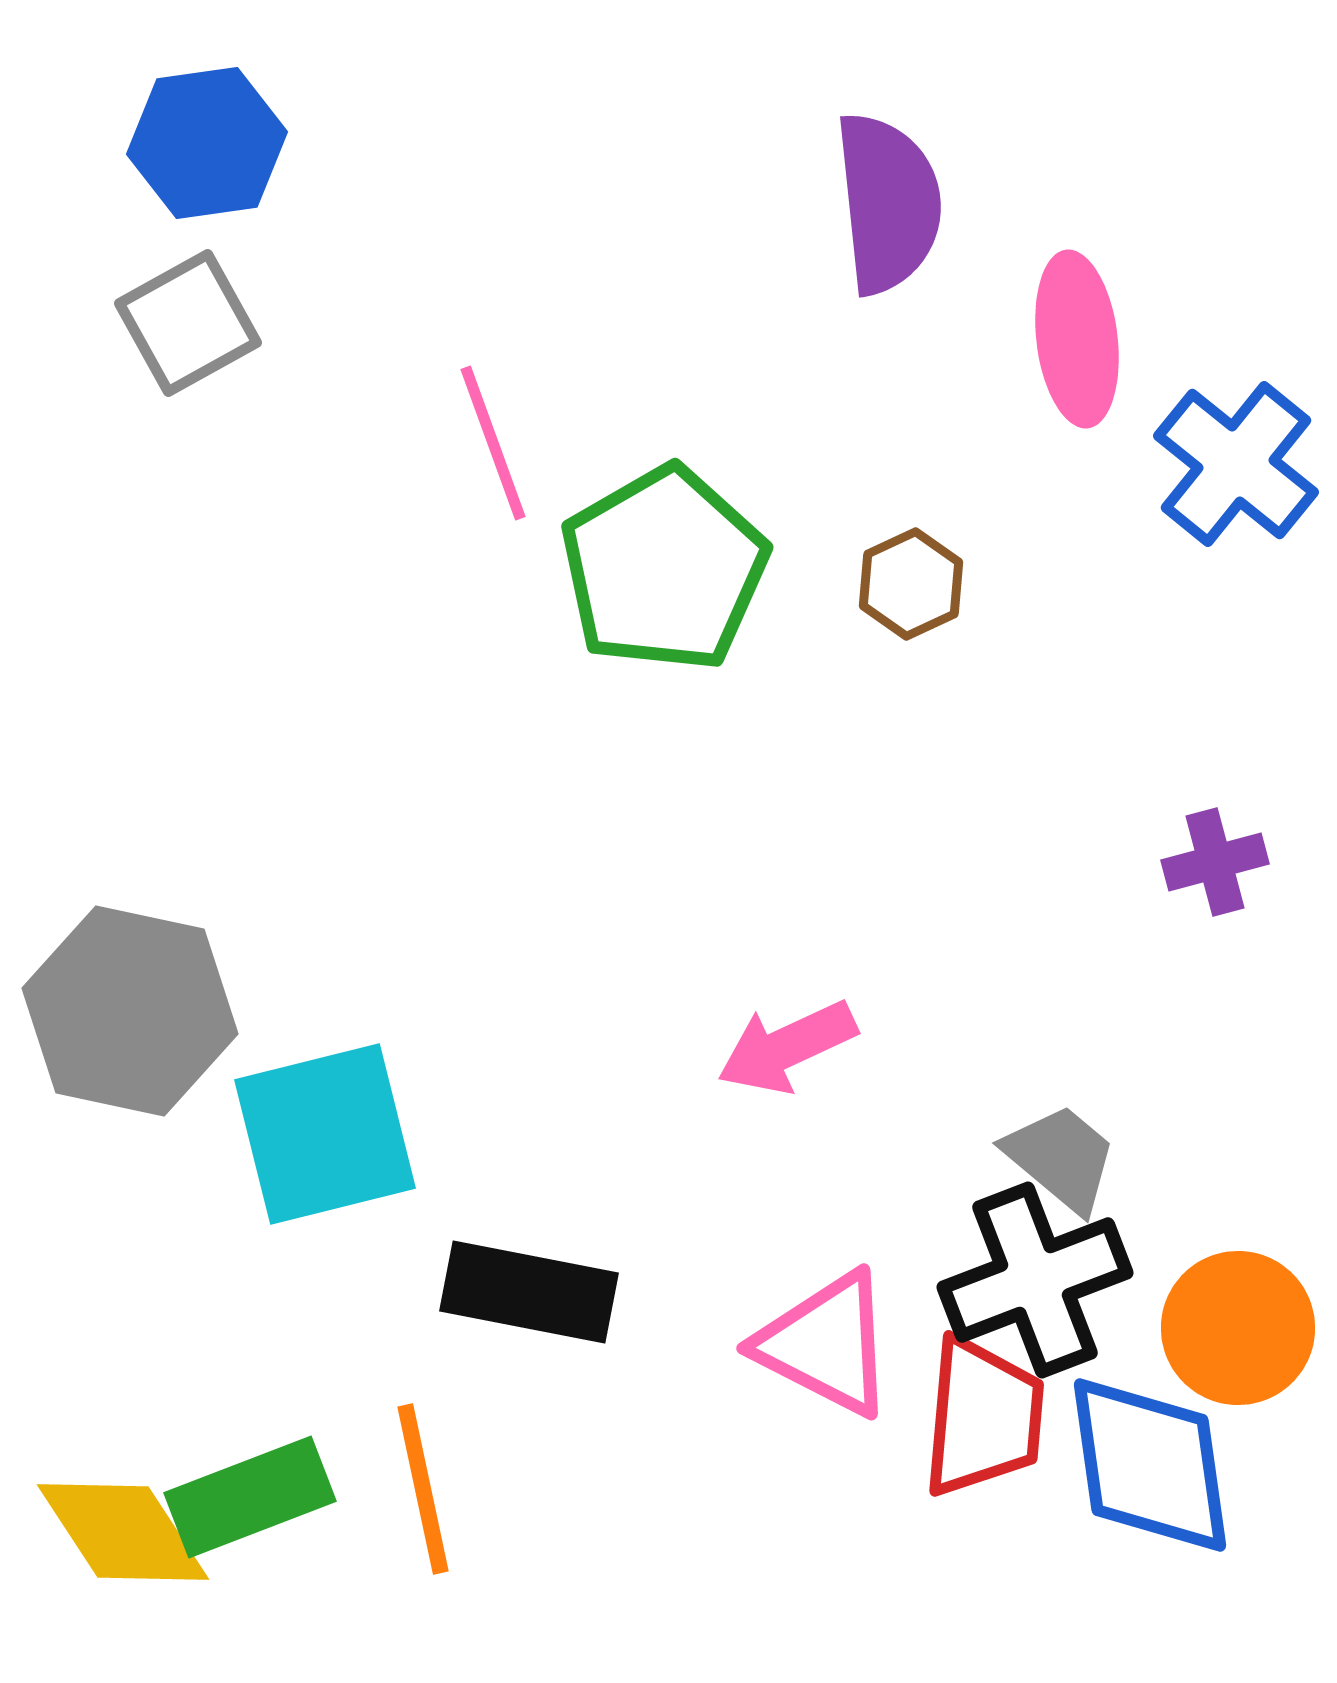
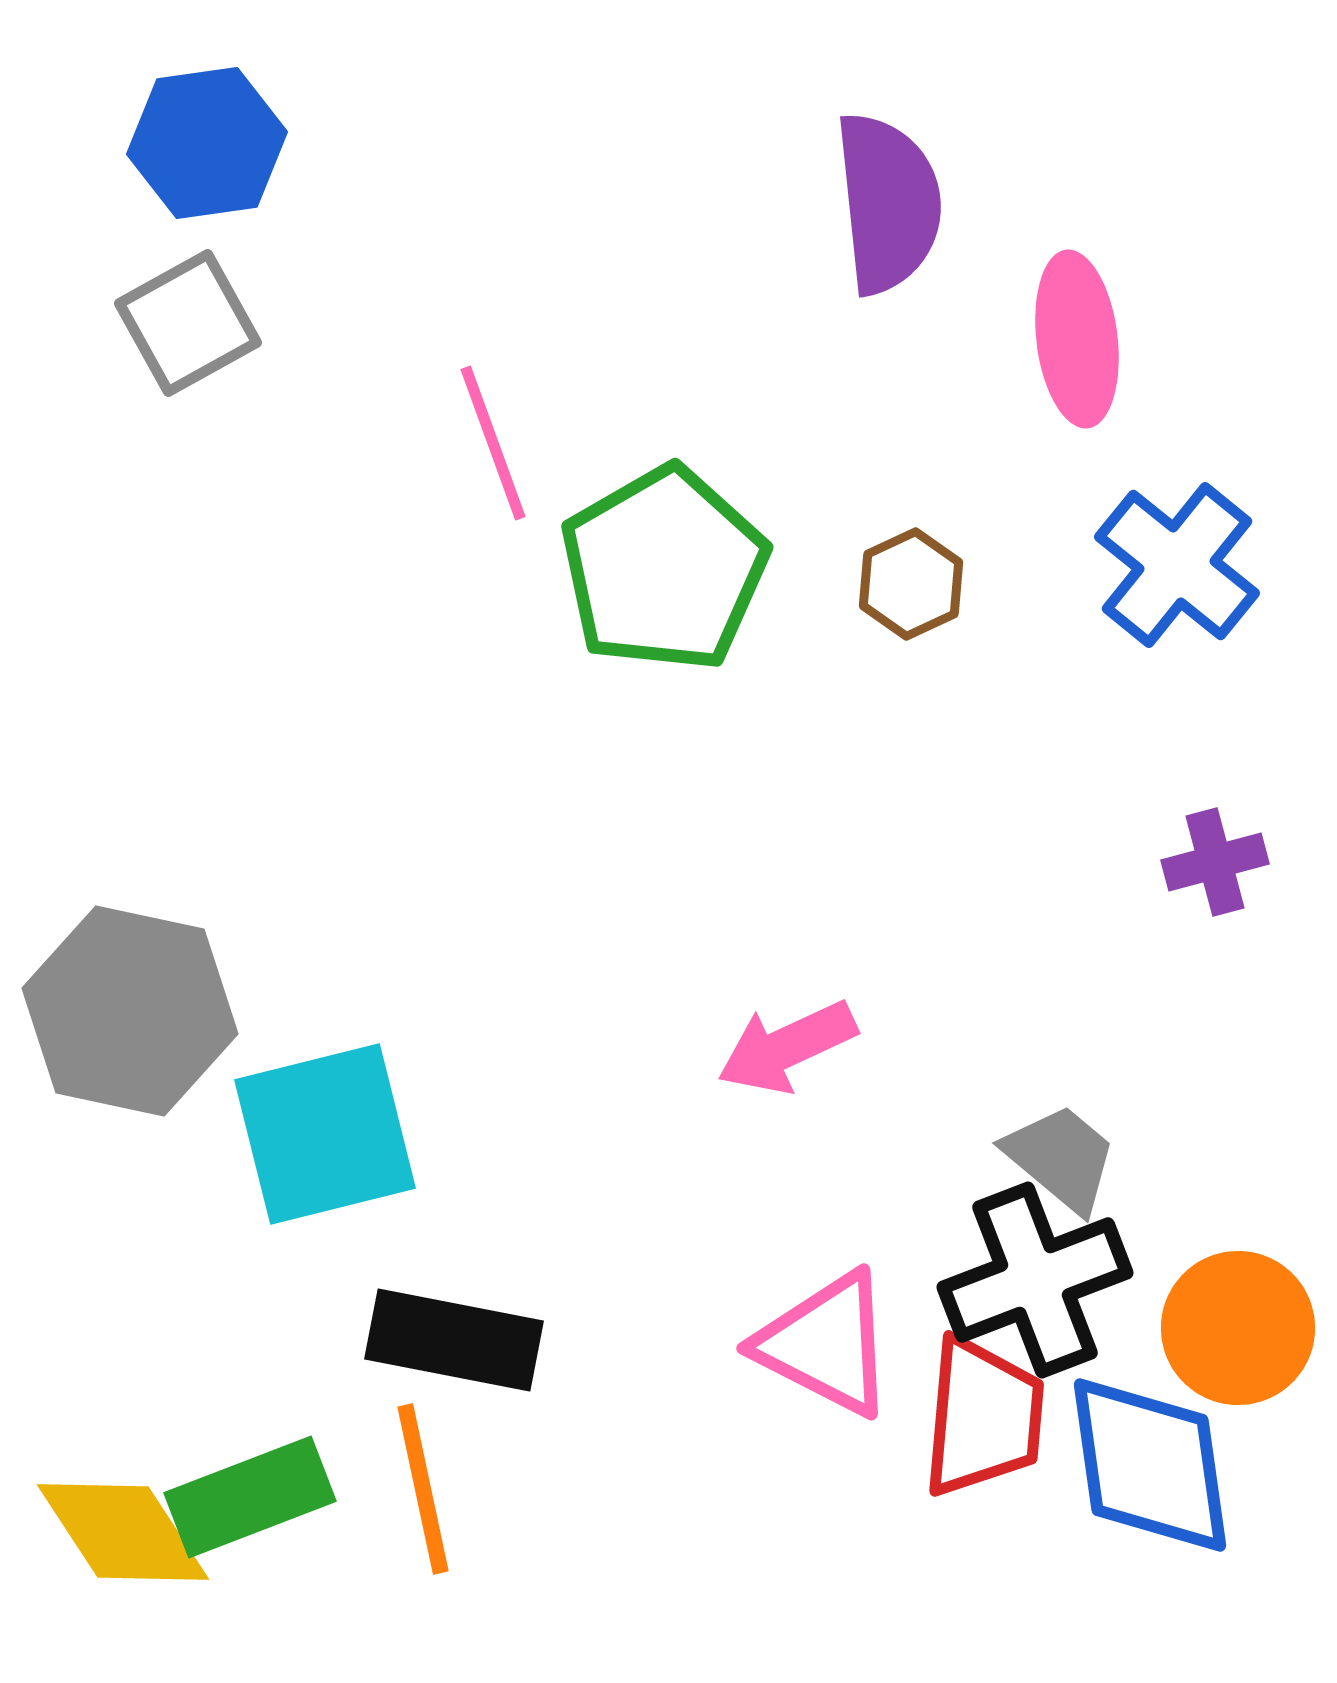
blue cross: moved 59 px left, 101 px down
black rectangle: moved 75 px left, 48 px down
